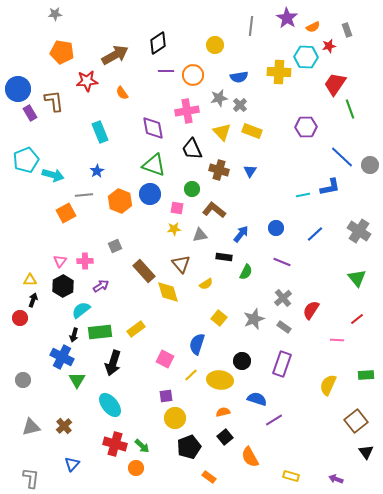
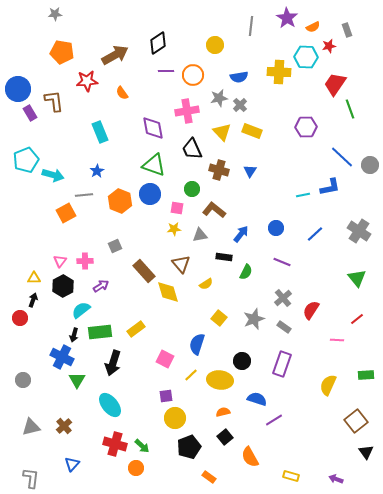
yellow triangle at (30, 280): moved 4 px right, 2 px up
